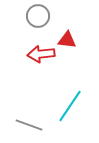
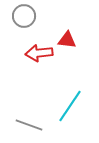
gray circle: moved 14 px left
red arrow: moved 2 px left, 1 px up
